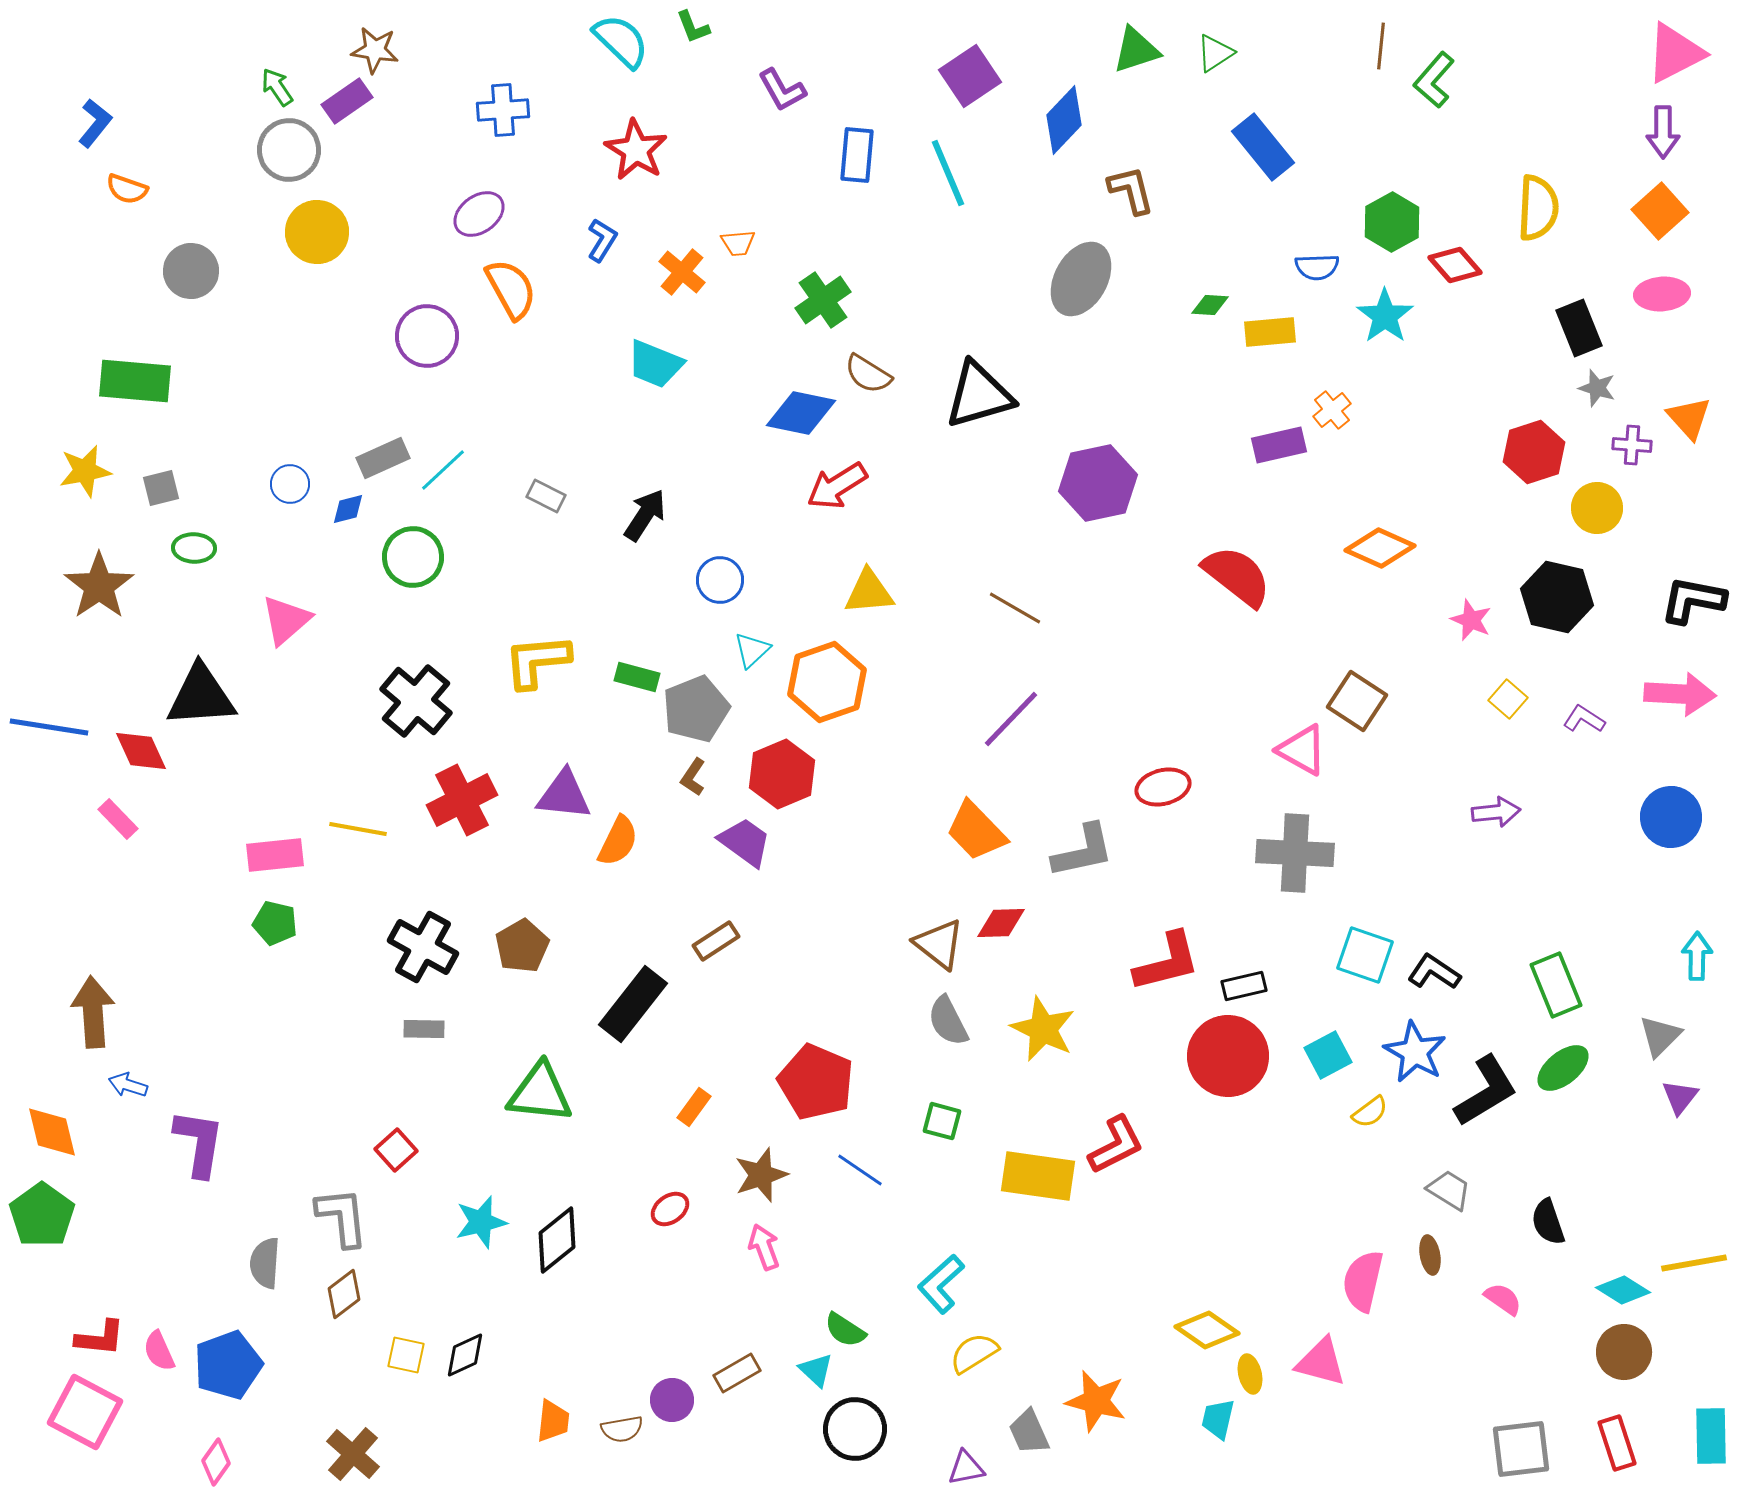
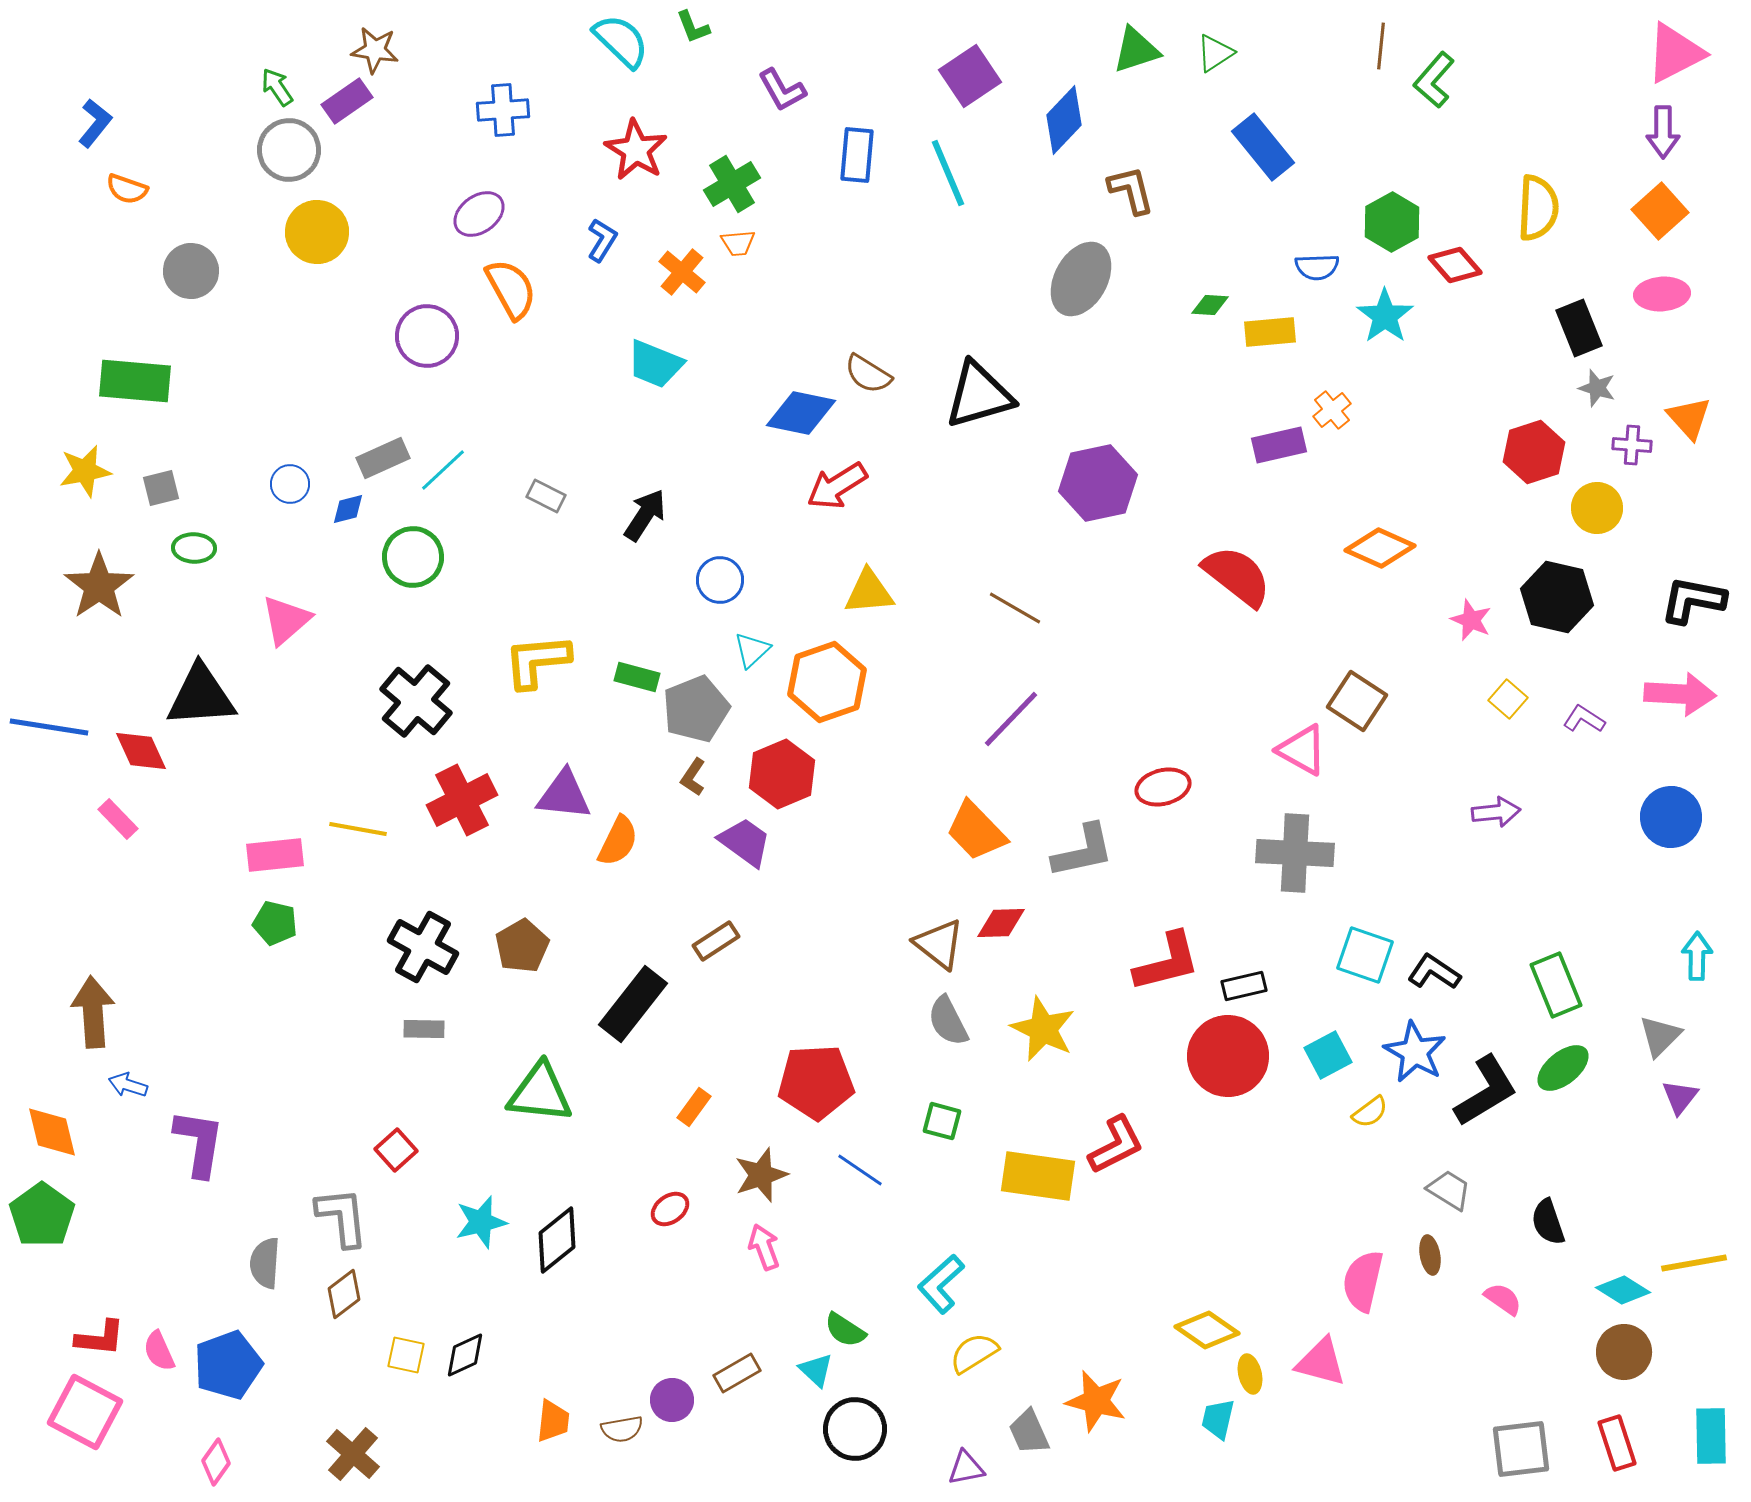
green cross at (823, 300): moved 91 px left, 116 px up; rotated 4 degrees clockwise
red pentagon at (816, 1082): rotated 26 degrees counterclockwise
